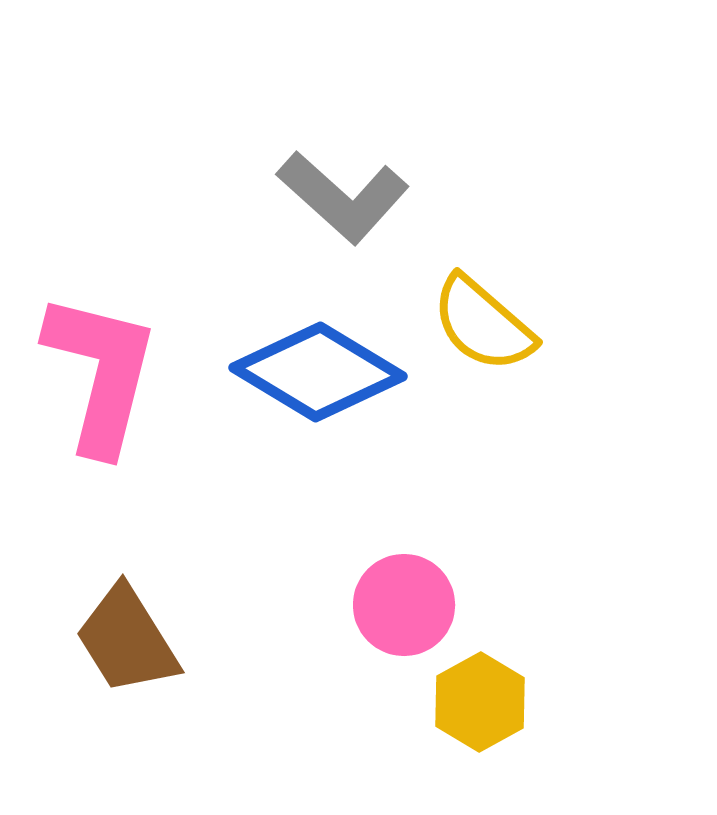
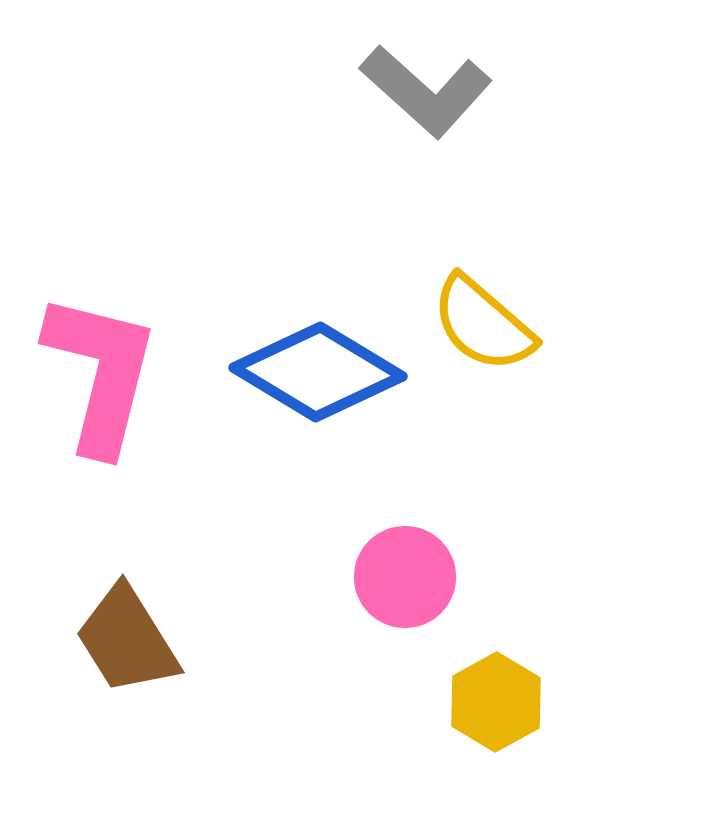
gray L-shape: moved 83 px right, 106 px up
pink circle: moved 1 px right, 28 px up
yellow hexagon: moved 16 px right
